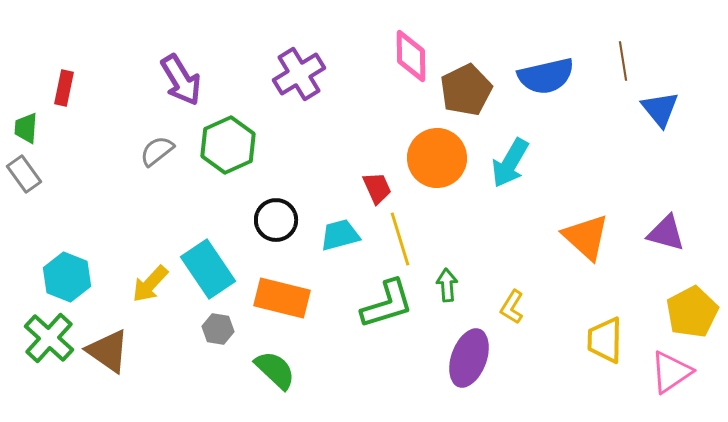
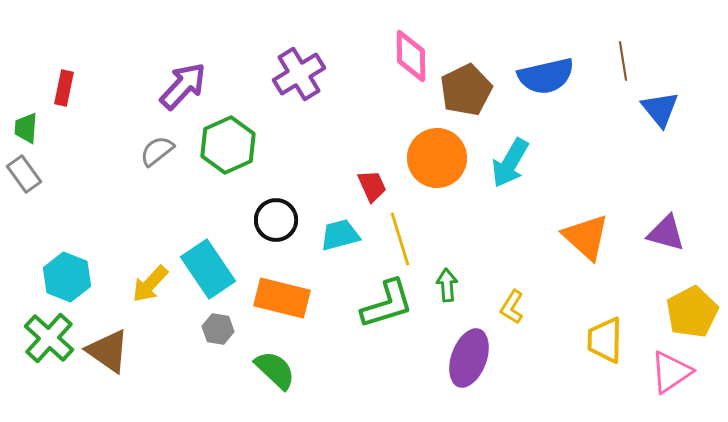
purple arrow: moved 2 px right, 6 px down; rotated 106 degrees counterclockwise
red trapezoid: moved 5 px left, 2 px up
